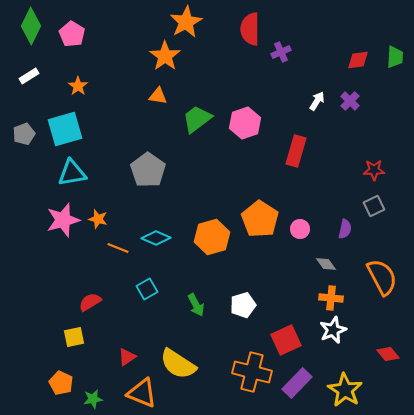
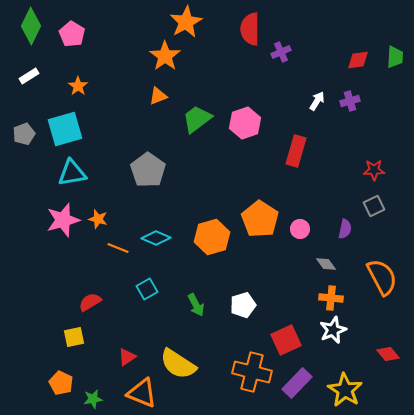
orange triangle at (158, 96): rotated 30 degrees counterclockwise
purple cross at (350, 101): rotated 30 degrees clockwise
